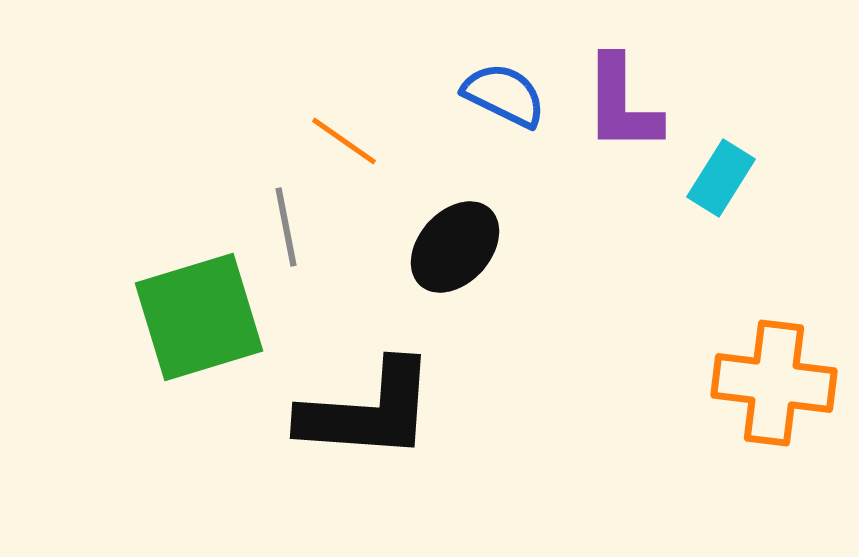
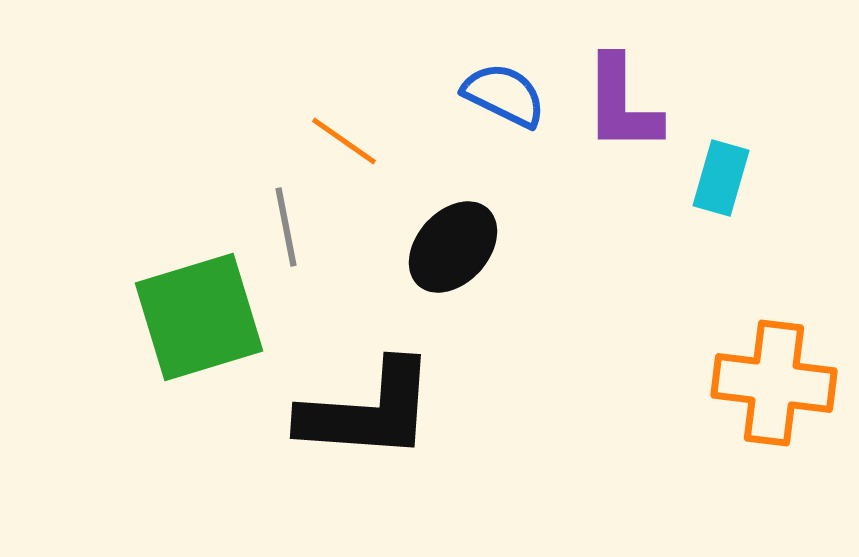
cyan rectangle: rotated 16 degrees counterclockwise
black ellipse: moved 2 px left
